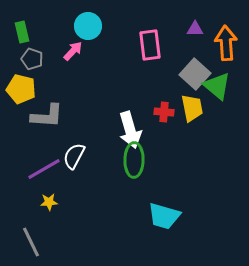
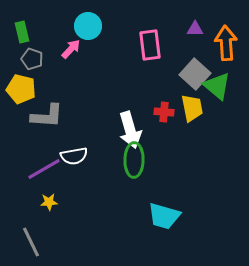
pink arrow: moved 2 px left, 2 px up
white semicircle: rotated 128 degrees counterclockwise
